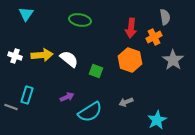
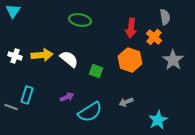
cyan triangle: moved 13 px left, 3 px up
orange cross: rotated 21 degrees counterclockwise
cyan star: moved 1 px right
